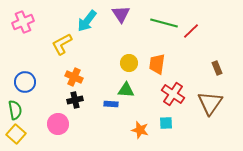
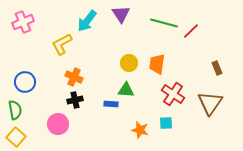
yellow square: moved 3 px down
